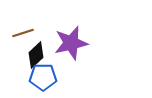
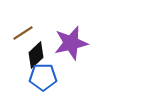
brown line: rotated 15 degrees counterclockwise
